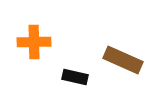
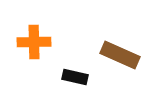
brown rectangle: moved 3 px left, 5 px up
